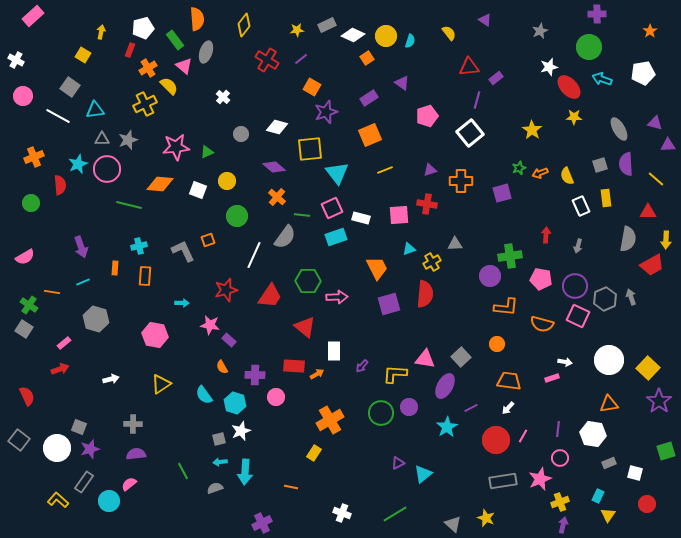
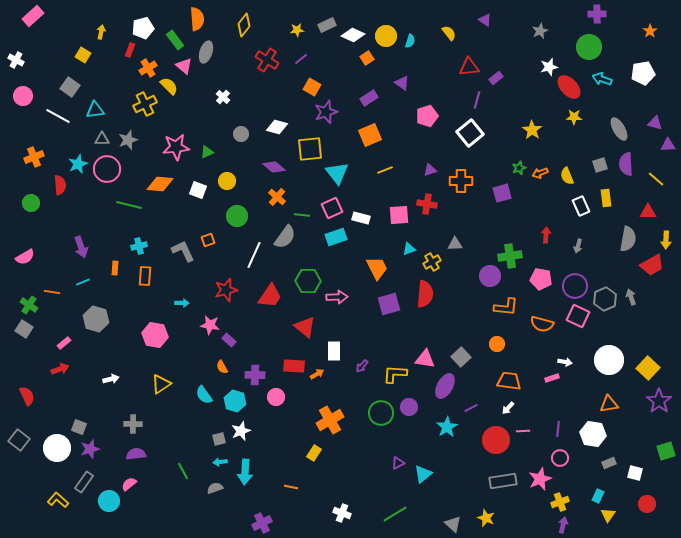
cyan hexagon at (235, 403): moved 2 px up
pink line at (523, 436): moved 5 px up; rotated 56 degrees clockwise
